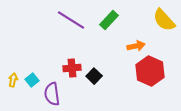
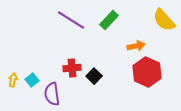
red hexagon: moved 3 px left, 1 px down
